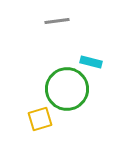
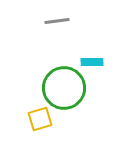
cyan rectangle: moved 1 px right; rotated 15 degrees counterclockwise
green circle: moved 3 px left, 1 px up
